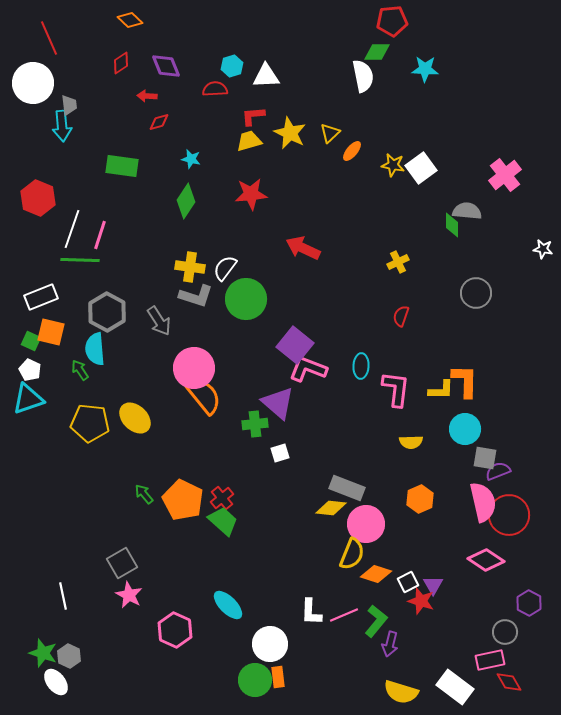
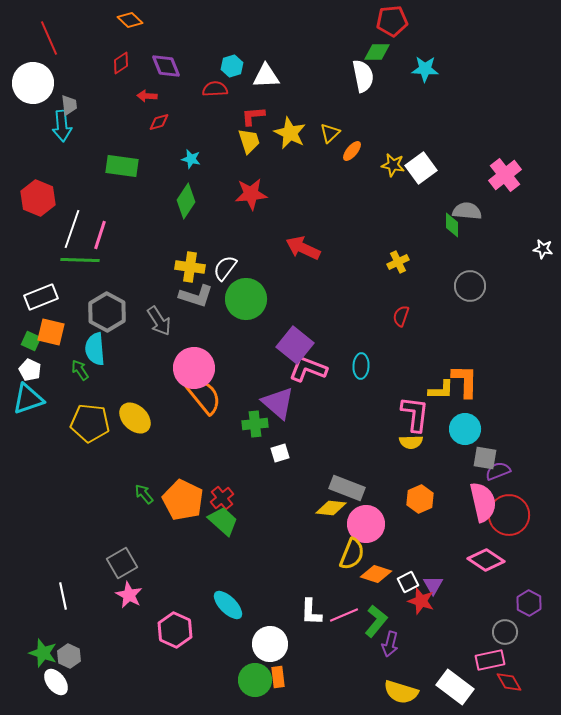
yellow trapezoid at (249, 141): rotated 88 degrees clockwise
gray circle at (476, 293): moved 6 px left, 7 px up
pink L-shape at (396, 389): moved 19 px right, 25 px down
